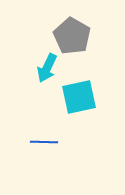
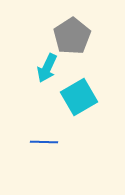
gray pentagon: rotated 9 degrees clockwise
cyan square: rotated 18 degrees counterclockwise
